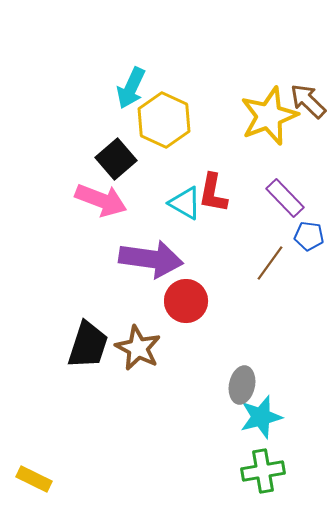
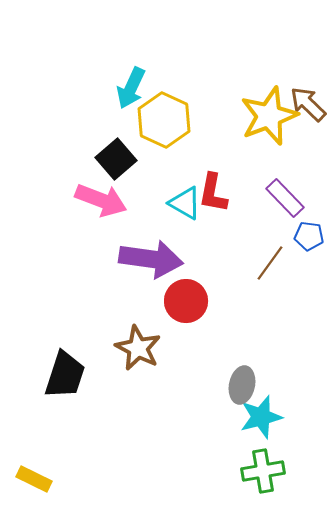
brown arrow: moved 3 px down
black trapezoid: moved 23 px left, 30 px down
